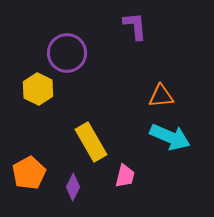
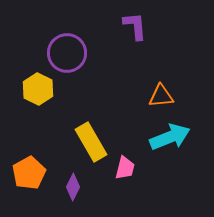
cyan arrow: rotated 45 degrees counterclockwise
pink trapezoid: moved 8 px up
